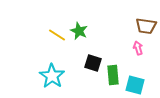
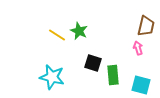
brown trapezoid: rotated 85 degrees counterclockwise
cyan star: moved 1 px down; rotated 20 degrees counterclockwise
cyan square: moved 6 px right
